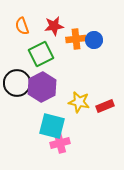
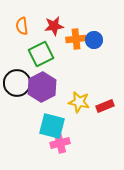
orange semicircle: rotated 12 degrees clockwise
